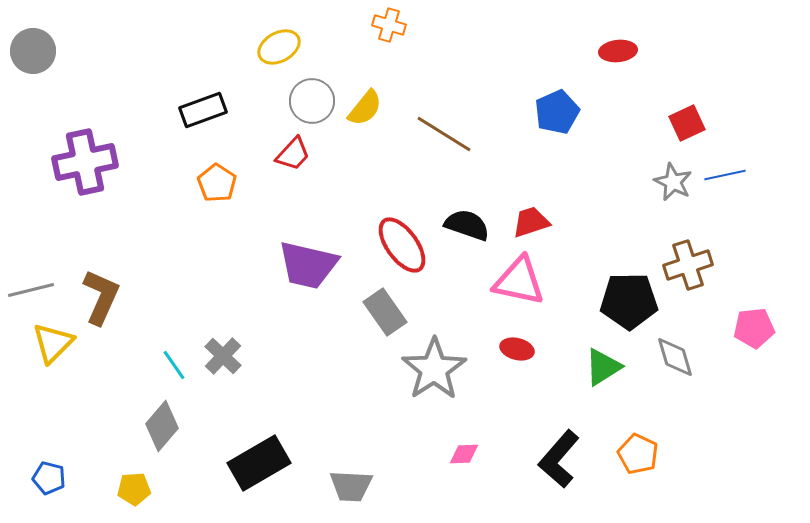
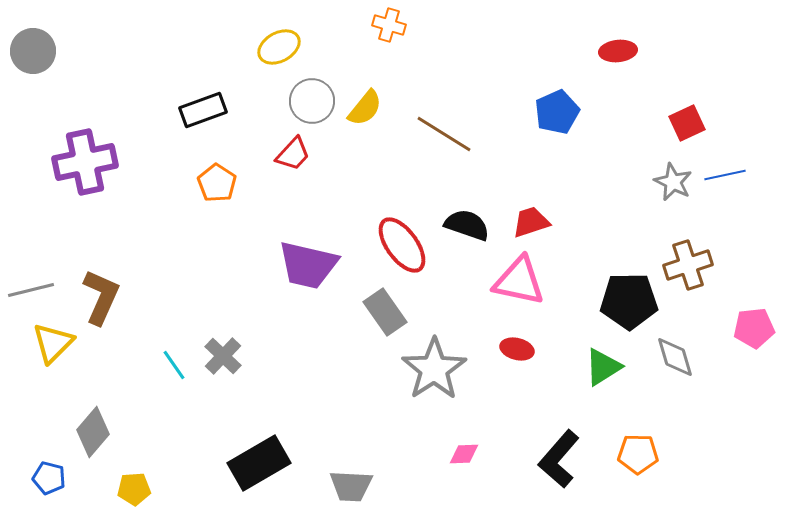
gray diamond at (162, 426): moved 69 px left, 6 px down
orange pentagon at (638, 454): rotated 24 degrees counterclockwise
